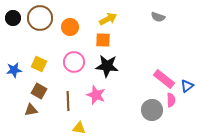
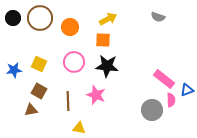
blue triangle: moved 4 px down; rotated 16 degrees clockwise
